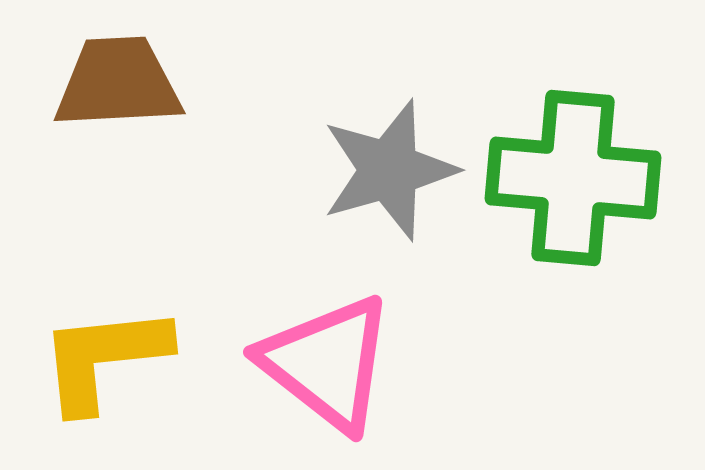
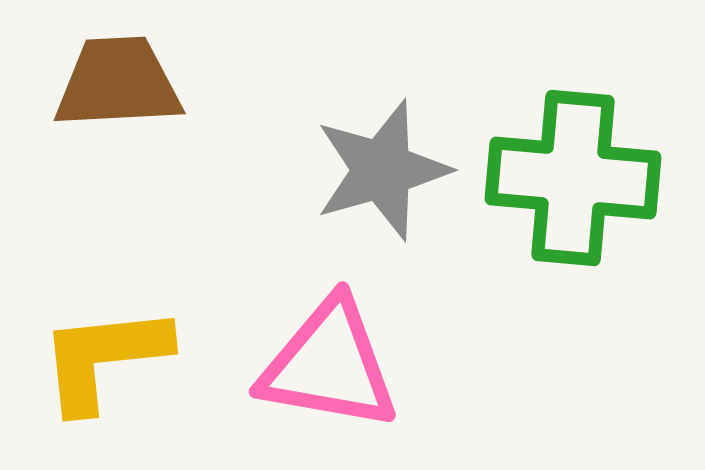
gray star: moved 7 px left
pink triangle: moved 2 px right, 2 px down; rotated 28 degrees counterclockwise
